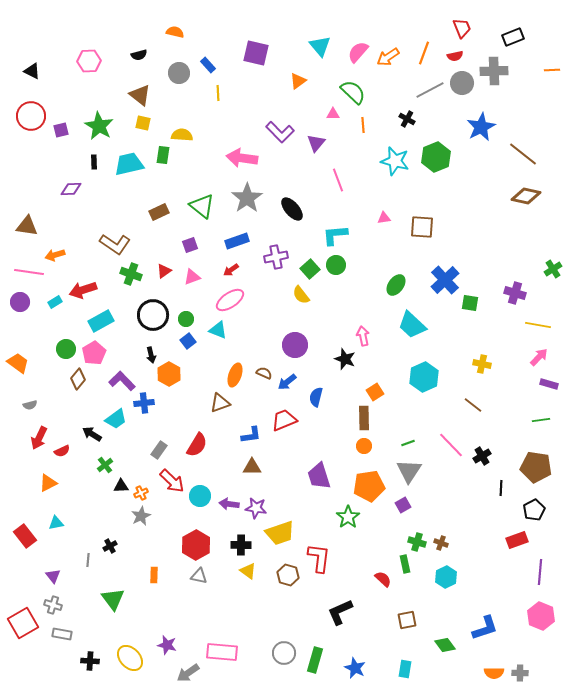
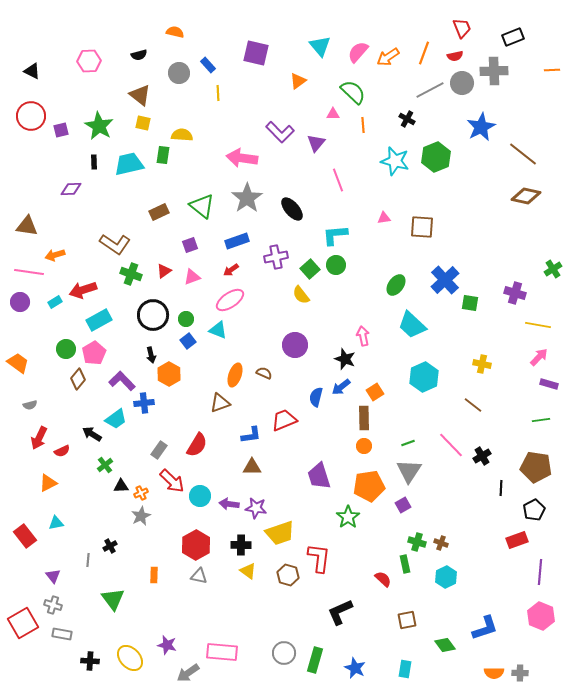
cyan rectangle at (101, 321): moved 2 px left, 1 px up
blue arrow at (287, 382): moved 54 px right, 5 px down
